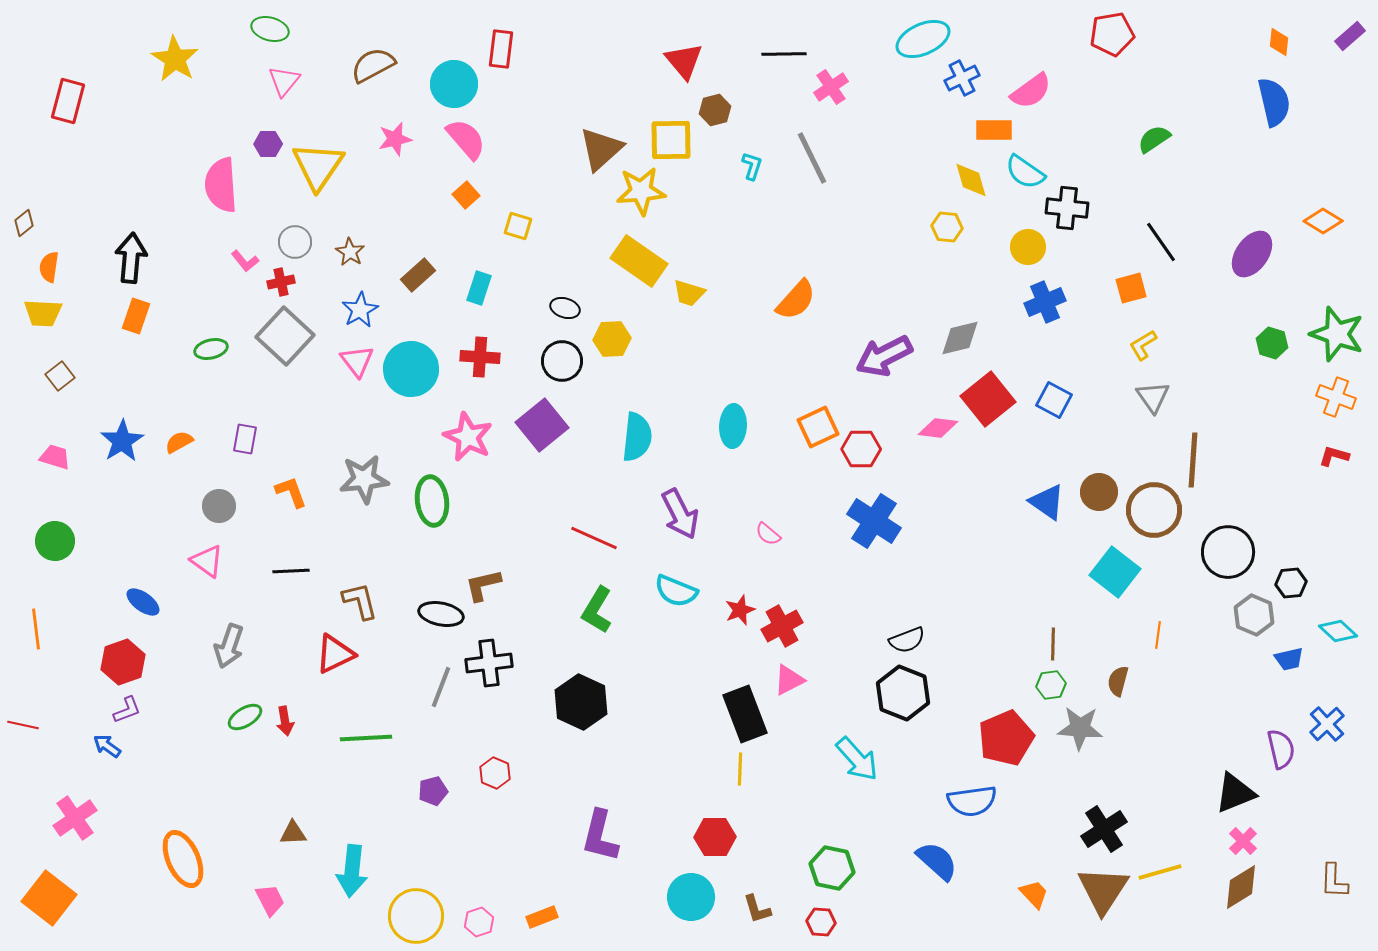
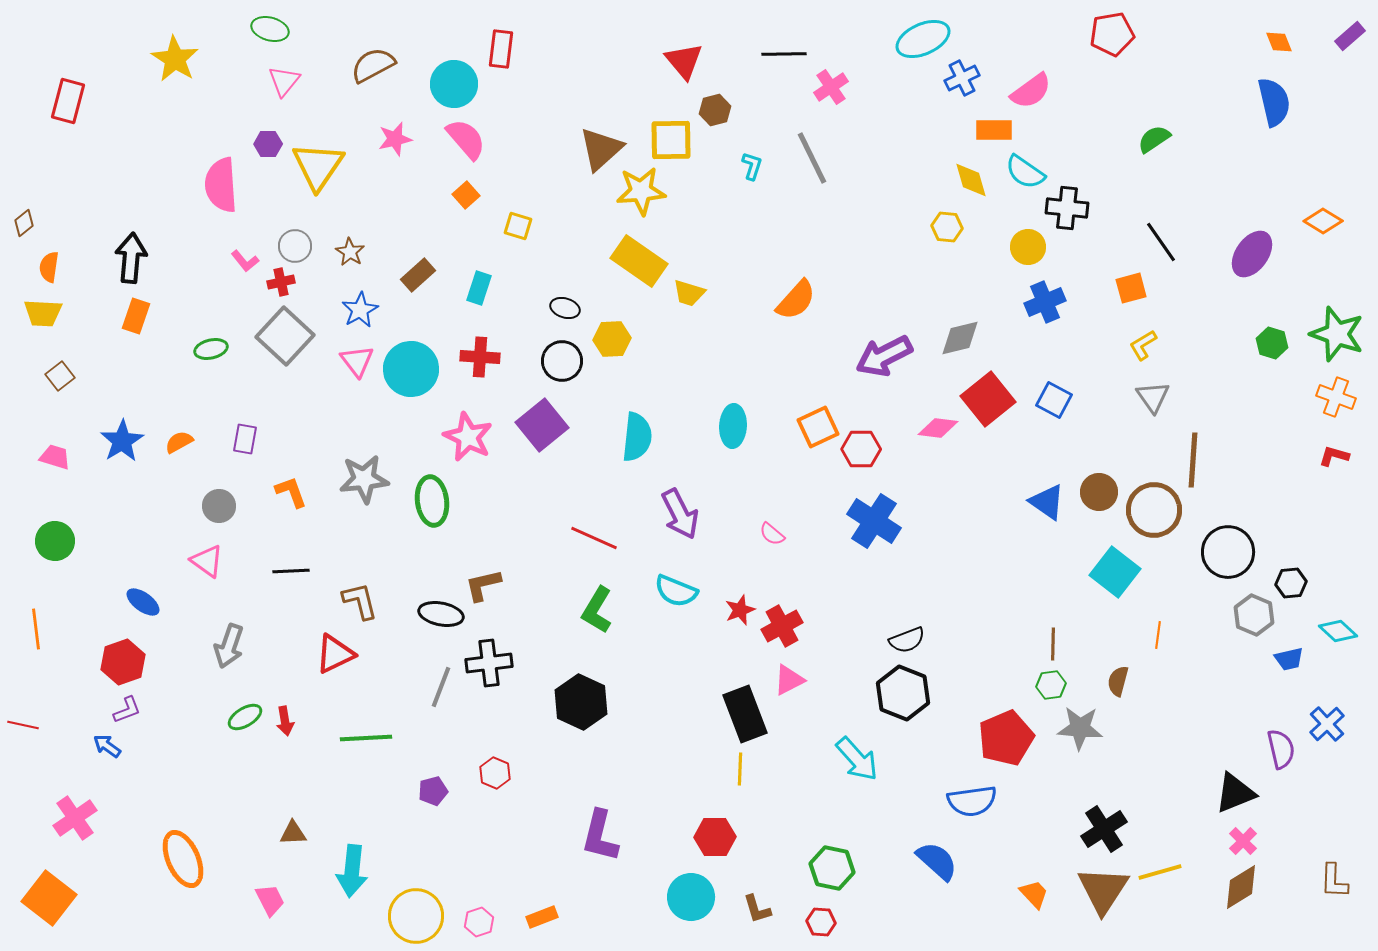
orange diamond at (1279, 42): rotated 28 degrees counterclockwise
gray circle at (295, 242): moved 4 px down
pink semicircle at (768, 534): moved 4 px right
